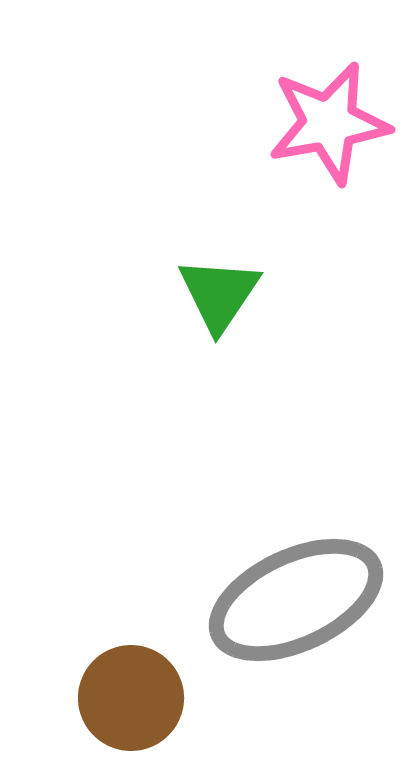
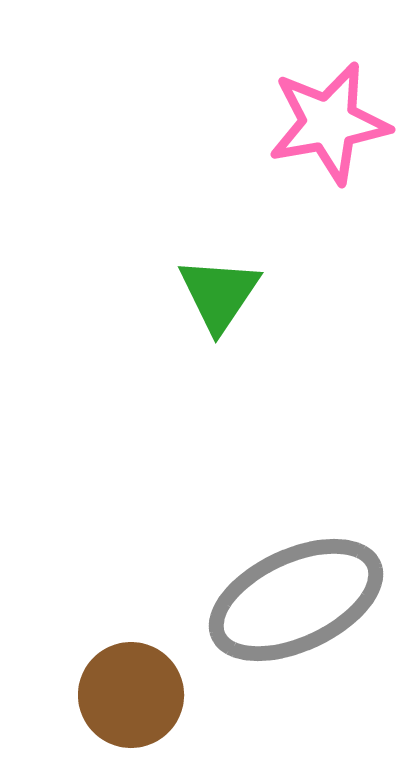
brown circle: moved 3 px up
